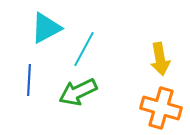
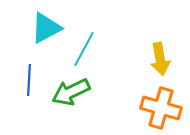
green arrow: moved 7 px left
